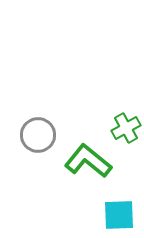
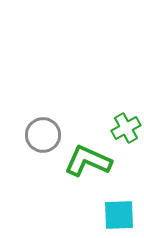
gray circle: moved 5 px right
green L-shape: rotated 15 degrees counterclockwise
